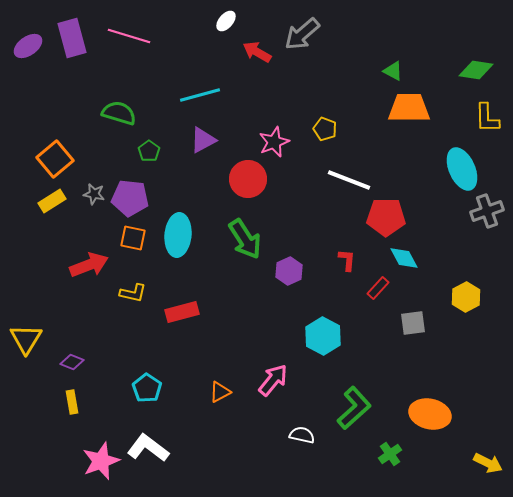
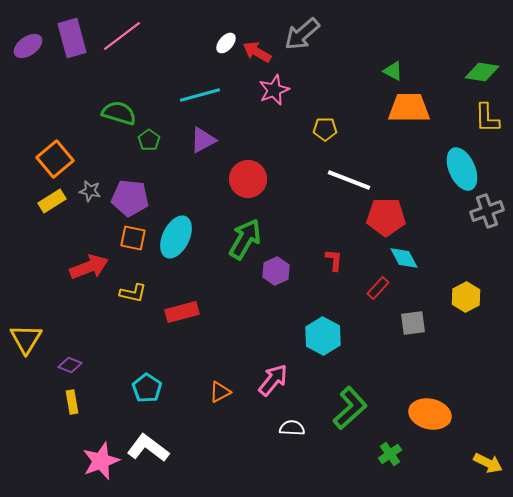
white ellipse at (226, 21): moved 22 px down
pink line at (129, 36): moved 7 px left; rotated 54 degrees counterclockwise
green diamond at (476, 70): moved 6 px right, 2 px down
yellow pentagon at (325, 129): rotated 20 degrees counterclockwise
pink star at (274, 142): moved 52 px up
green pentagon at (149, 151): moved 11 px up
gray star at (94, 194): moved 4 px left, 3 px up
cyan ellipse at (178, 235): moved 2 px left, 2 px down; rotated 21 degrees clockwise
green arrow at (245, 239): rotated 117 degrees counterclockwise
red L-shape at (347, 260): moved 13 px left
red arrow at (89, 265): moved 2 px down
purple hexagon at (289, 271): moved 13 px left
purple diamond at (72, 362): moved 2 px left, 3 px down
green L-shape at (354, 408): moved 4 px left
white semicircle at (302, 435): moved 10 px left, 7 px up; rotated 10 degrees counterclockwise
